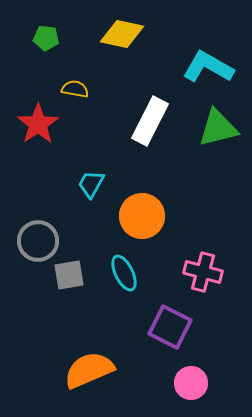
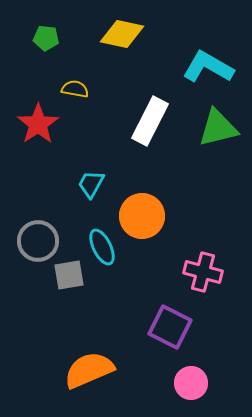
cyan ellipse: moved 22 px left, 26 px up
